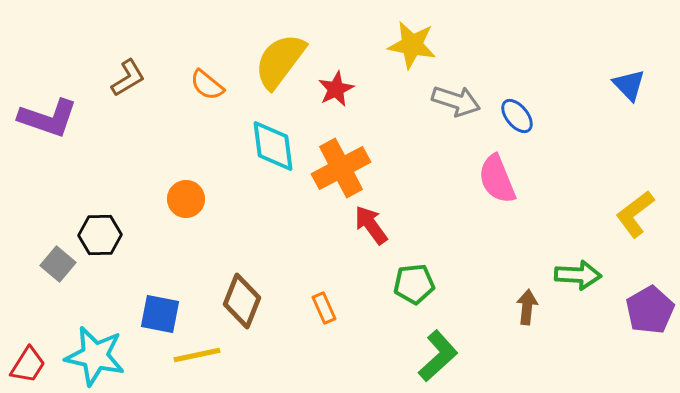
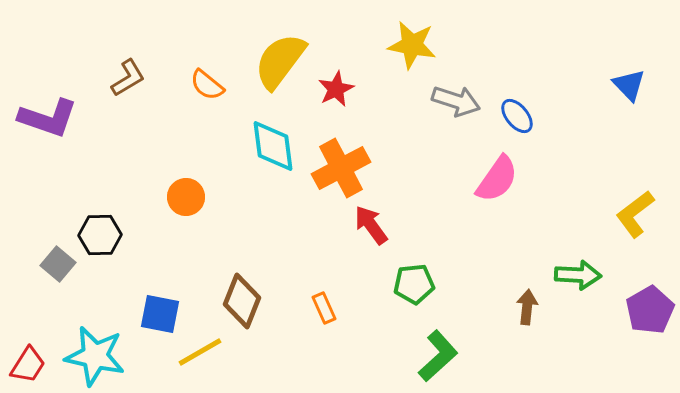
pink semicircle: rotated 123 degrees counterclockwise
orange circle: moved 2 px up
yellow line: moved 3 px right, 3 px up; rotated 18 degrees counterclockwise
